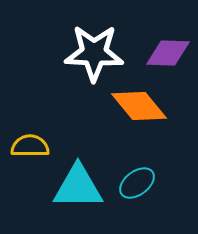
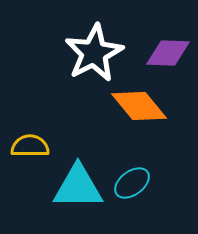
white star: rotated 30 degrees counterclockwise
cyan ellipse: moved 5 px left
